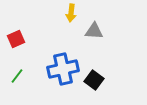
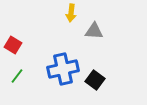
red square: moved 3 px left, 6 px down; rotated 36 degrees counterclockwise
black square: moved 1 px right
